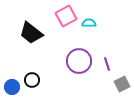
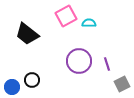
black trapezoid: moved 4 px left, 1 px down
